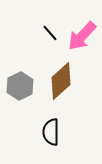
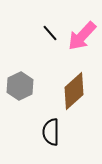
brown diamond: moved 13 px right, 10 px down
